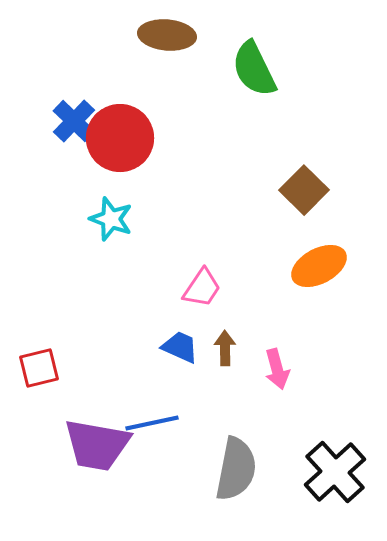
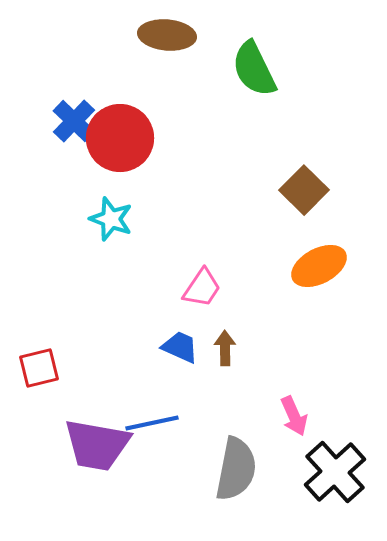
pink arrow: moved 17 px right, 47 px down; rotated 9 degrees counterclockwise
